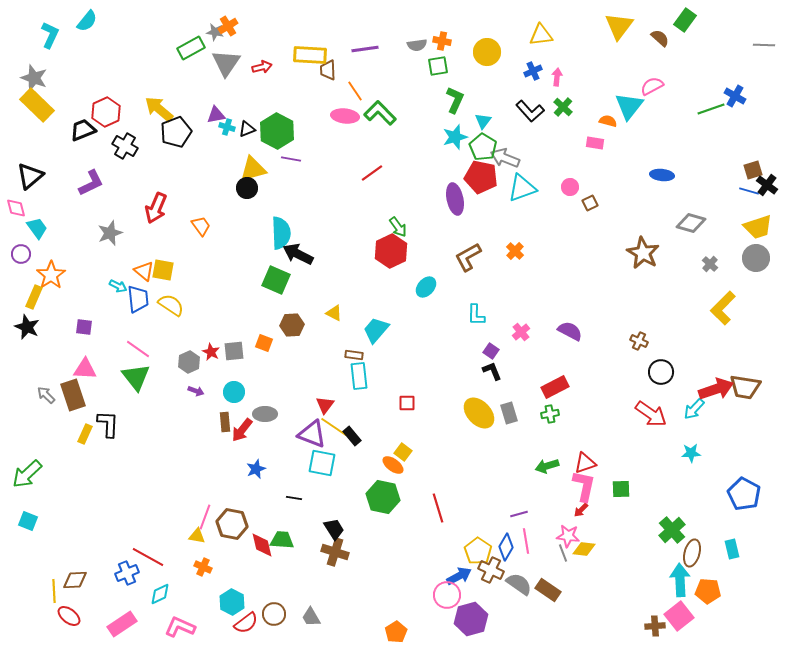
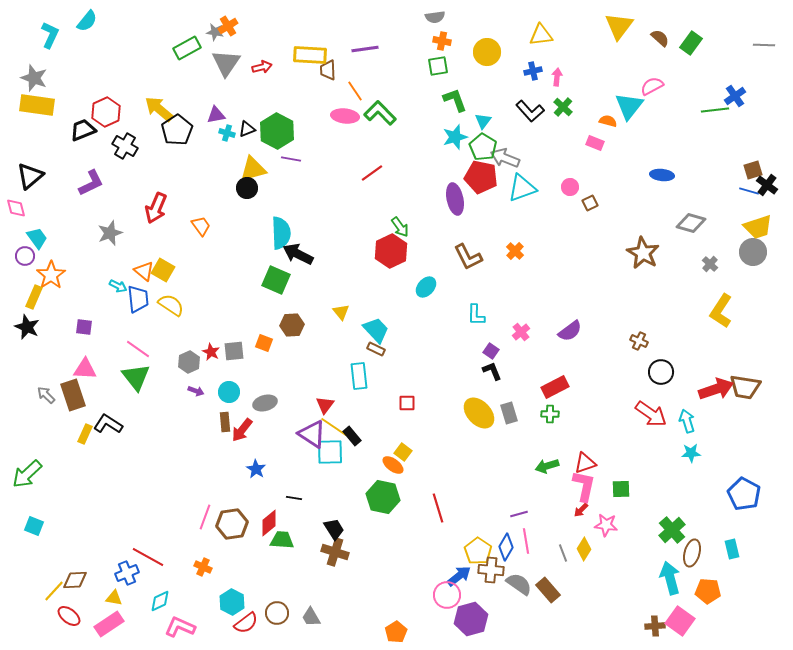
green rectangle at (685, 20): moved 6 px right, 23 px down
gray semicircle at (417, 45): moved 18 px right, 28 px up
green rectangle at (191, 48): moved 4 px left
blue cross at (533, 71): rotated 12 degrees clockwise
blue cross at (735, 96): rotated 25 degrees clockwise
green L-shape at (455, 100): rotated 44 degrees counterclockwise
yellow rectangle at (37, 105): rotated 36 degrees counterclockwise
green line at (711, 109): moved 4 px right, 1 px down; rotated 12 degrees clockwise
cyan cross at (227, 127): moved 6 px down
black pentagon at (176, 132): moved 1 px right, 2 px up; rotated 12 degrees counterclockwise
pink rectangle at (595, 143): rotated 12 degrees clockwise
green arrow at (398, 227): moved 2 px right
cyan trapezoid at (37, 228): moved 10 px down
purple circle at (21, 254): moved 4 px right, 2 px down
brown L-shape at (468, 257): rotated 88 degrees counterclockwise
gray circle at (756, 258): moved 3 px left, 6 px up
yellow square at (163, 270): rotated 20 degrees clockwise
yellow L-shape at (723, 308): moved 2 px left, 3 px down; rotated 12 degrees counterclockwise
yellow triangle at (334, 313): moved 7 px right, 1 px up; rotated 24 degrees clockwise
cyan trapezoid at (376, 330): rotated 96 degrees clockwise
purple semicircle at (570, 331): rotated 115 degrees clockwise
brown rectangle at (354, 355): moved 22 px right, 6 px up; rotated 18 degrees clockwise
cyan circle at (234, 392): moved 5 px left
cyan arrow at (694, 409): moved 7 px left, 12 px down; rotated 120 degrees clockwise
gray ellipse at (265, 414): moved 11 px up; rotated 15 degrees counterclockwise
green cross at (550, 414): rotated 12 degrees clockwise
black L-shape at (108, 424): rotated 60 degrees counterclockwise
purple triangle at (312, 434): rotated 12 degrees clockwise
cyan square at (322, 463): moved 8 px right, 11 px up; rotated 12 degrees counterclockwise
blue star at (256, 469): rotated 18 degrees counterclockwise
cyan square at (28, 521): moved 6 px right, 5 px down
brown hexagon at (232, 524): rotated 20 degrees counterclockwise
yellow triangle at (197, 536): moved 83 px left, 62 px down
pink star at (568, 536): moved 38 px right, 11 px up
red diamond at (262, 545): moved 7 px right, 22 px up; rotated 64 degrees clockwise
yellow diamond at (584, 549): rotated 65 degrees counterclockwise
brown cross at (491, 570): rotated 20 degrees counterclockwise
blue arrow at (459, 576): rotated 10 degrees counterclockwise
cyan arrow at (680, 580): moved 10 px left, 2 px up; rotated 12 degrees counterclockwise
brown rectangle at (548, 590): rotated 15 degrees clockwise
yellow line at (54, 591): rotated 45 degrees clockwise
cyan diamond at (160, 594): moved 7 px down
brown circle at (274, 614): moved 3 px right, 1 px up
pink square at (679, 616): moved 1 px right, 5 px down; rotated 16 degrees counterclockwise
pink rectangle at (122, 624): moved 13 px left
